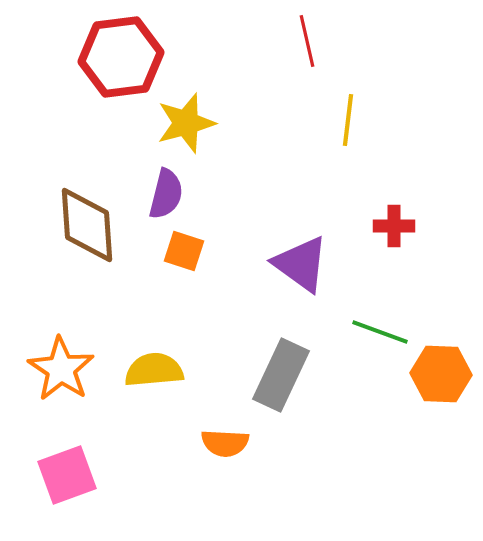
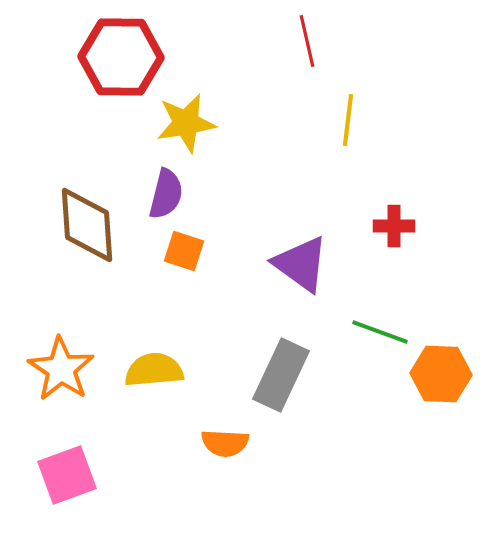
red hexagon: rotated 8 degrees clockwise
yellow star: rotated 6 degrees clockwise
